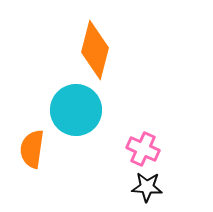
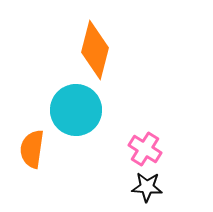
pink cross: moved 2 px right; rotated 8 degrees clockwise
